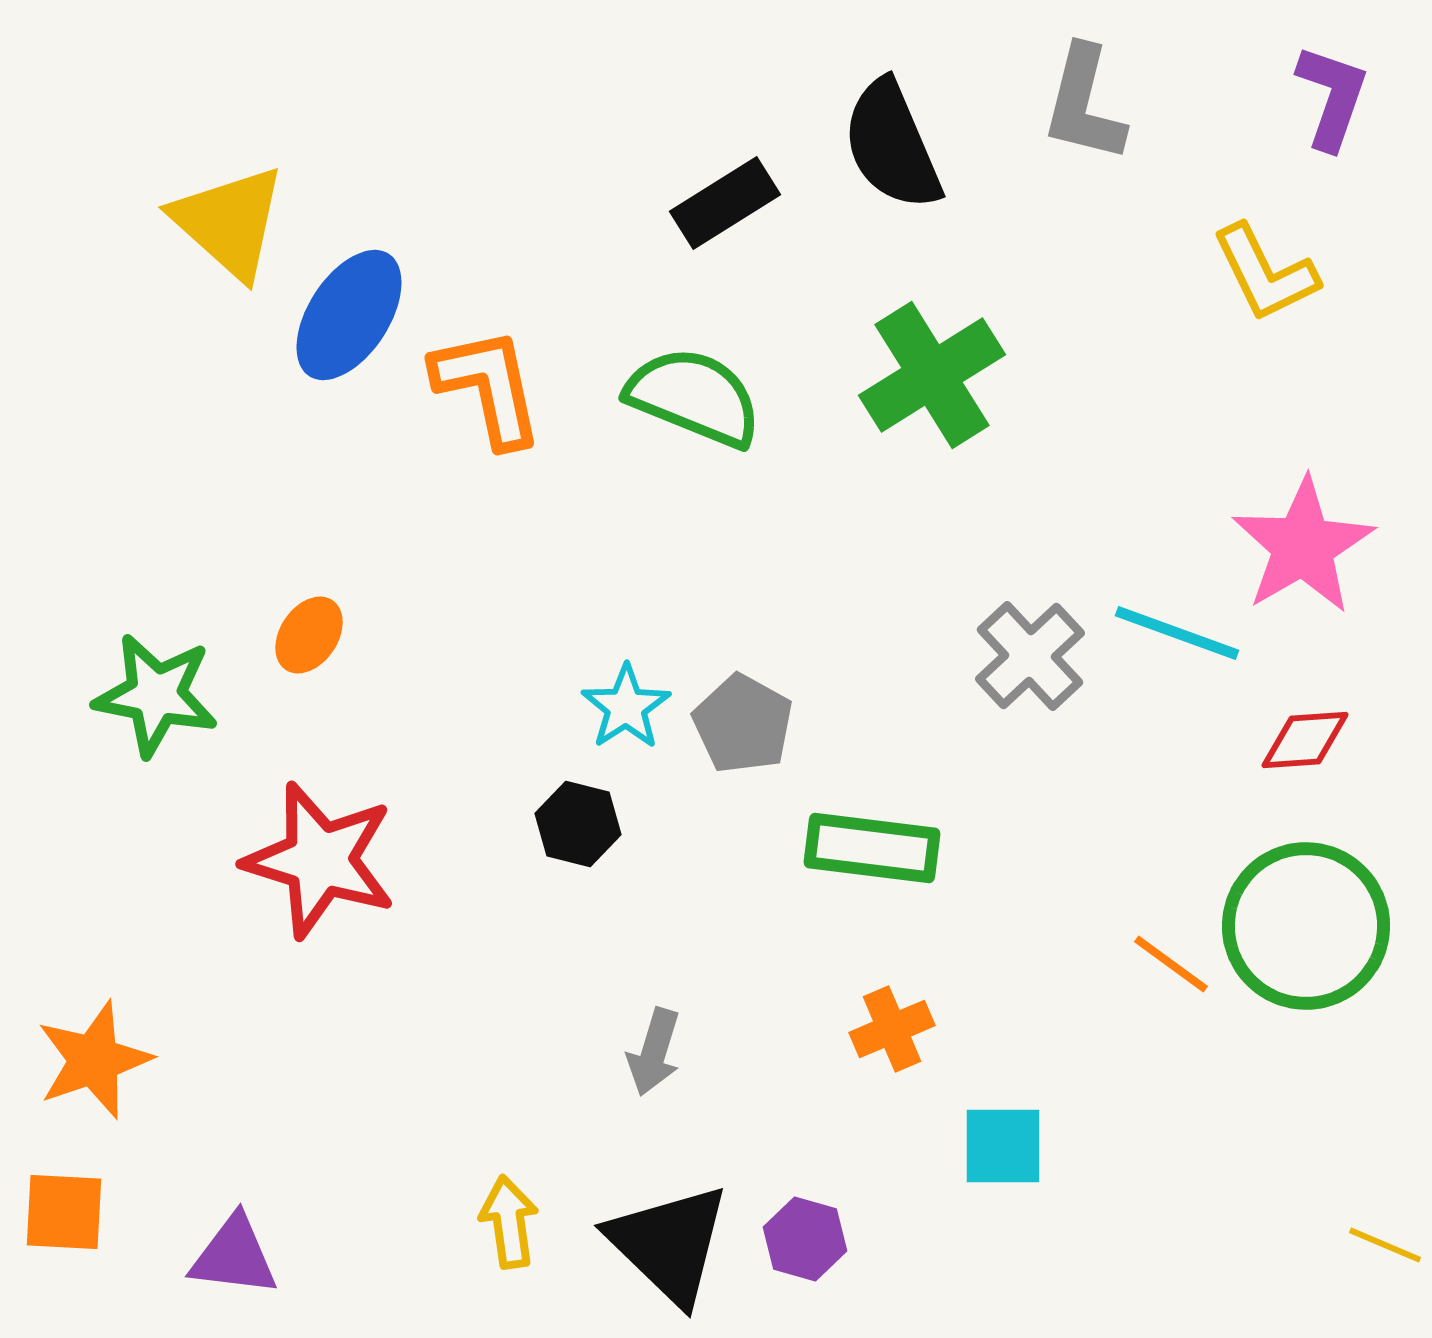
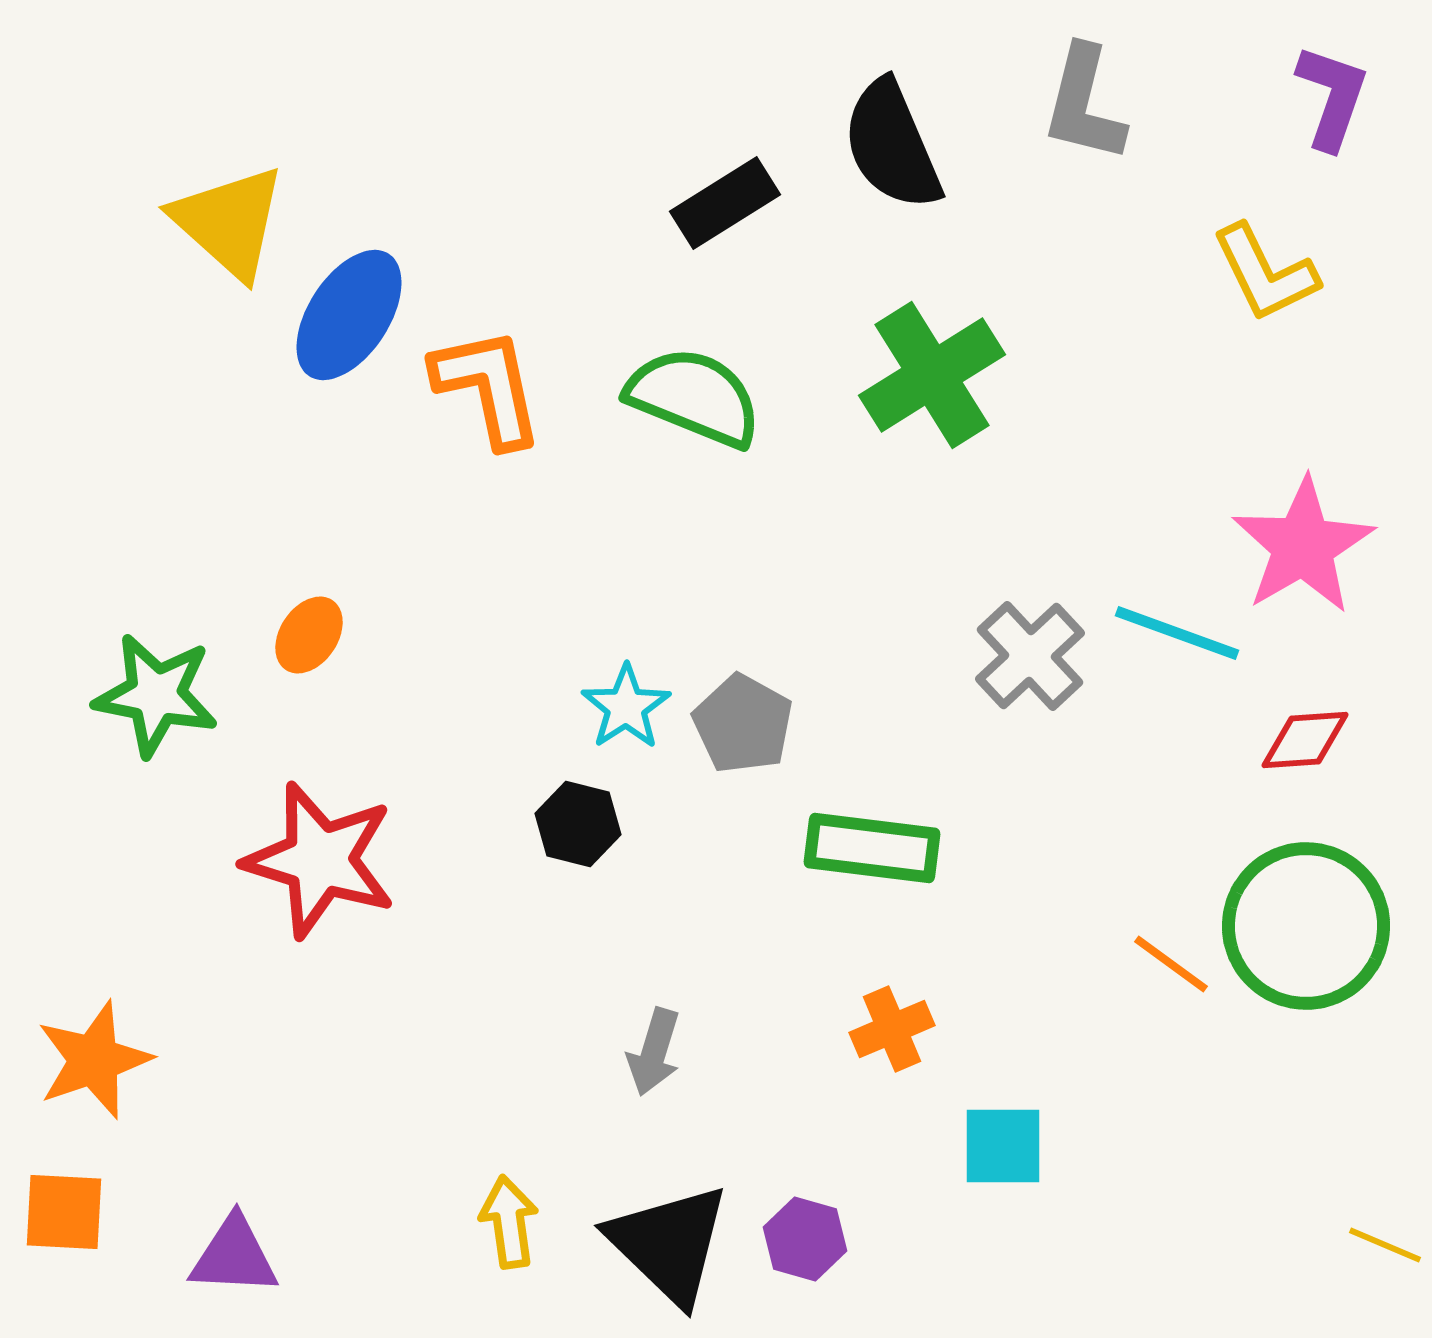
purple triangle: rotated 4 degrees counterclockwise
